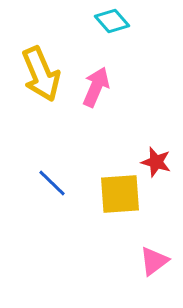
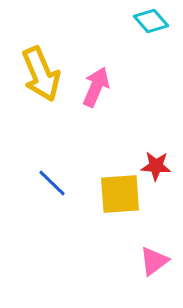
cyan diamond: moved 39 px right
red star: moved 4 px down; rotated 12 degrees counterclockwise
